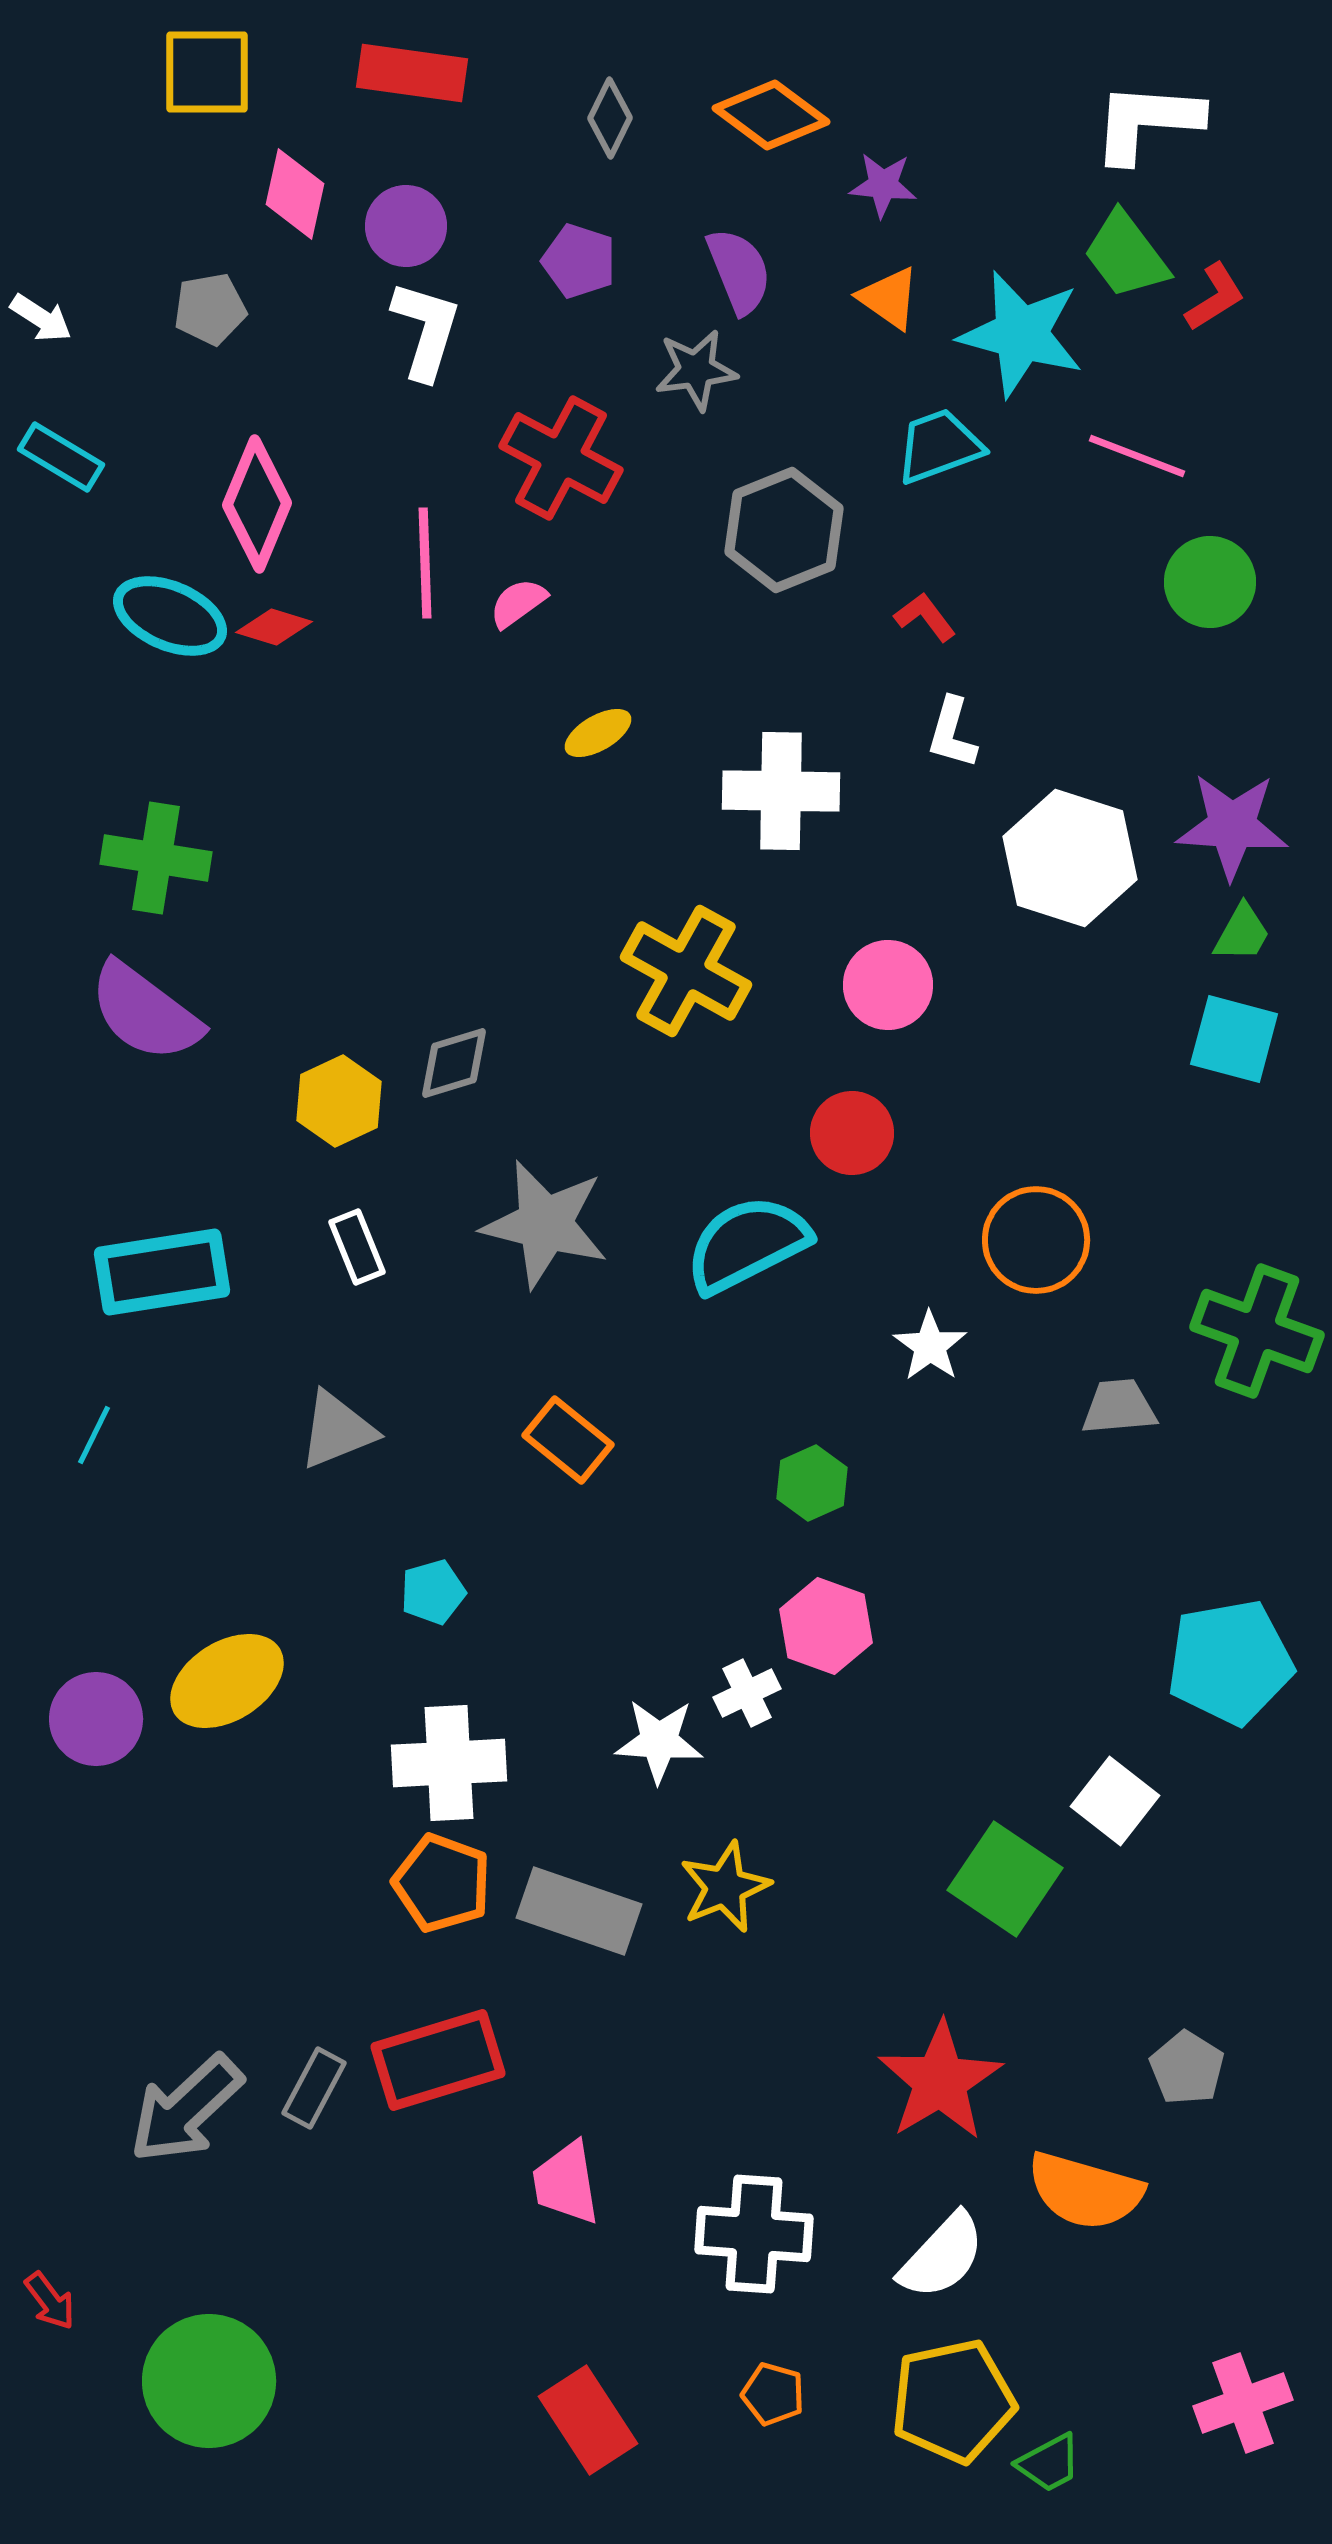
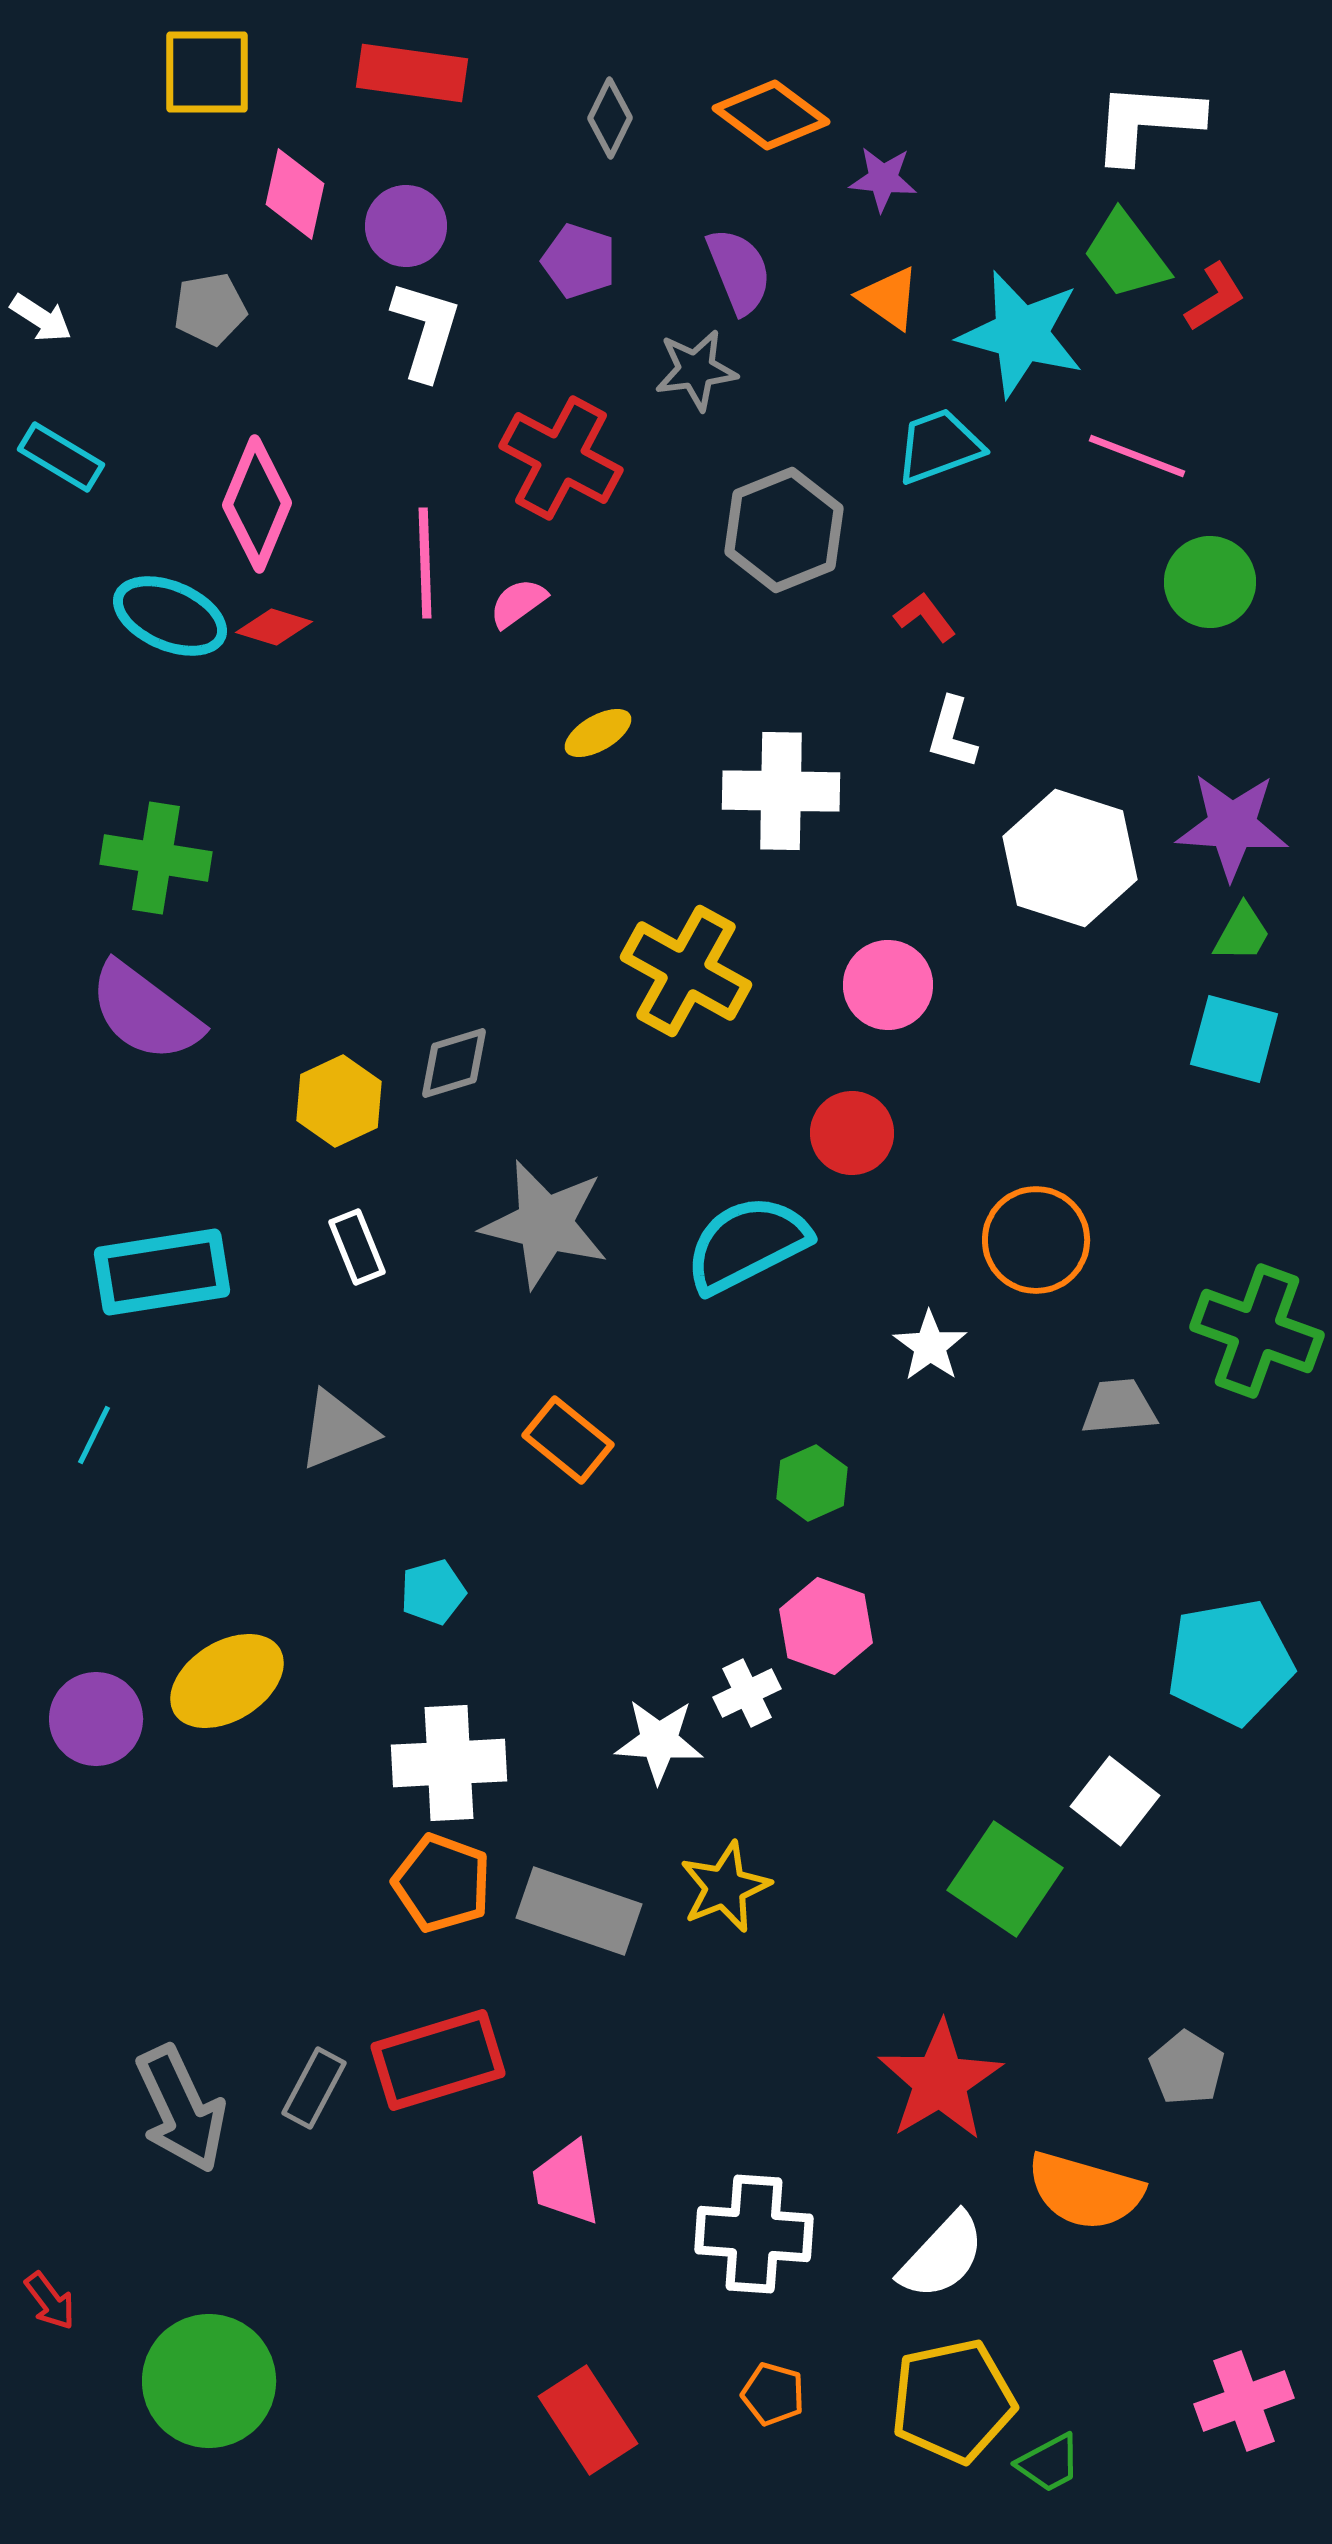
purple star at (883, 185): moved 6 px up
gray arrow at (186, 2109): moved 5 px left; rotated 72 degrees counterclockwise
pink cross at (1243, 2403): moved 1 px right, 2 px up
